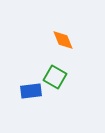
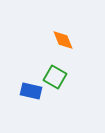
blue rectangle: rotated 20 degrees clockwise
